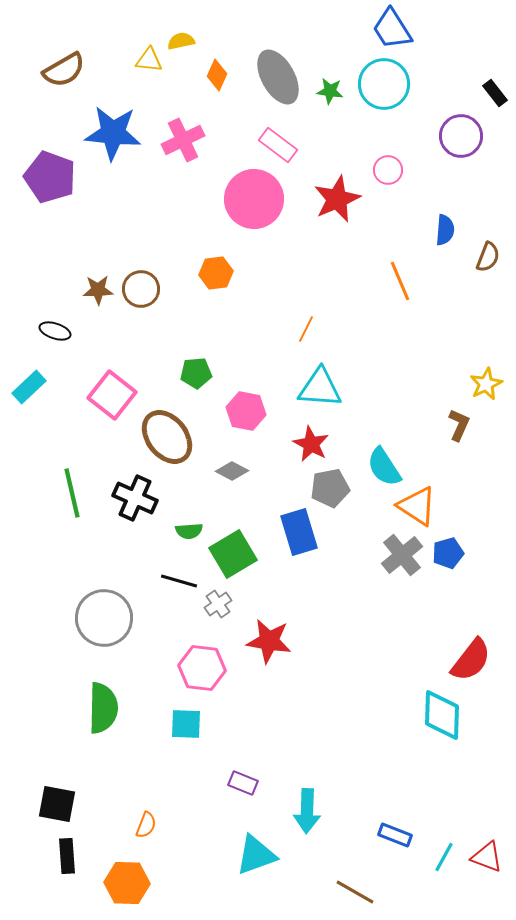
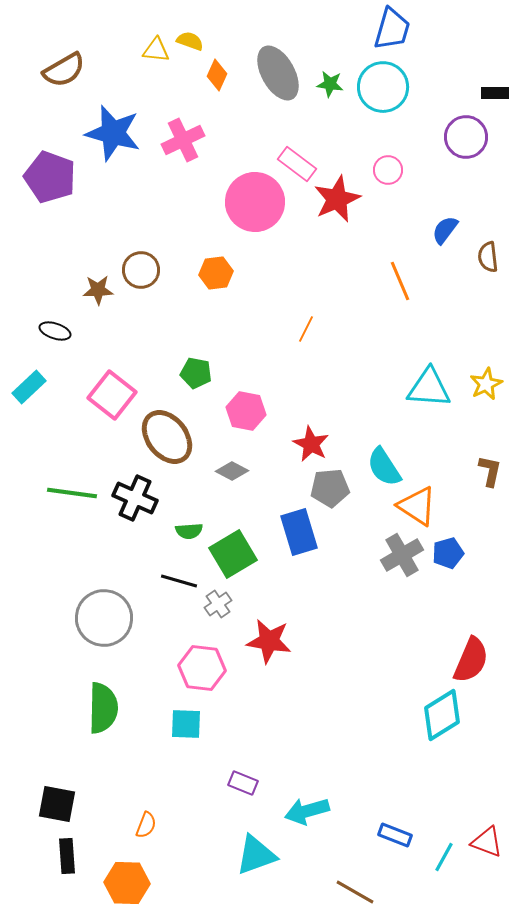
blue trapezoid at (392, 29): rotated 132 degrees counterclockwise
yellow semicircle at (181, 41): moved 9 px right; rotated 32 degrees clockwise
yellow triangle at (149, 60): moved 7 px right, 10 px up
gray ellipse at (278, 77): moved 4 px up
cyan circle at (384, 84): moved 1 px left, 3 px down
green star at (330, 91): moved 7 px up
black rectangle at (495, 93): rotated 52 degrees counterclockwise
blue star at (113, 133): rotated 10 degrees clockwise
purple circle at (461, 136): moved 5 px right, 1 px down
pink rectangle at (278, 145): moved 19 px right, 19 px down
pink circle at (254, 199): moved 1 px right, 3 px down
blue semicircle at (445, 230): rotated 148 degrees counterclockwise
brown semicircle at (488, 257): rotated 152 degrees clockwise
brown circle at (141, 289): moved 19 px up
green pentagon at (196, 373): rotated 16 degrees clockwise
cyan triangle at (320, 388): moved 109 px right
brown L-shape at (459, 425): moved 31 px right, 46 px down; rotated 12 degrees counterclockwise
gray pentagon at (330, 488): rotated 6 degrees clockwise
green line at (72, 493): rotated 69 degrees counterclockwise
gray cross at (402, 555): rotated 9 degrees clockwise
red semicircle at (471, 660): rotated 15 degrees counterclockwise
cyan diamond at (442, 715): rotated 56 degrees clockwise
cyan arrow at (307, 811): rotated 72 degrees clockwise
red triangle at (487, 857): moved 15 px up
